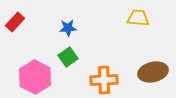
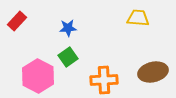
red rectangle: moved 2 px right, 1 px up
pink hexagon: moved 3 px right, 1 px up
